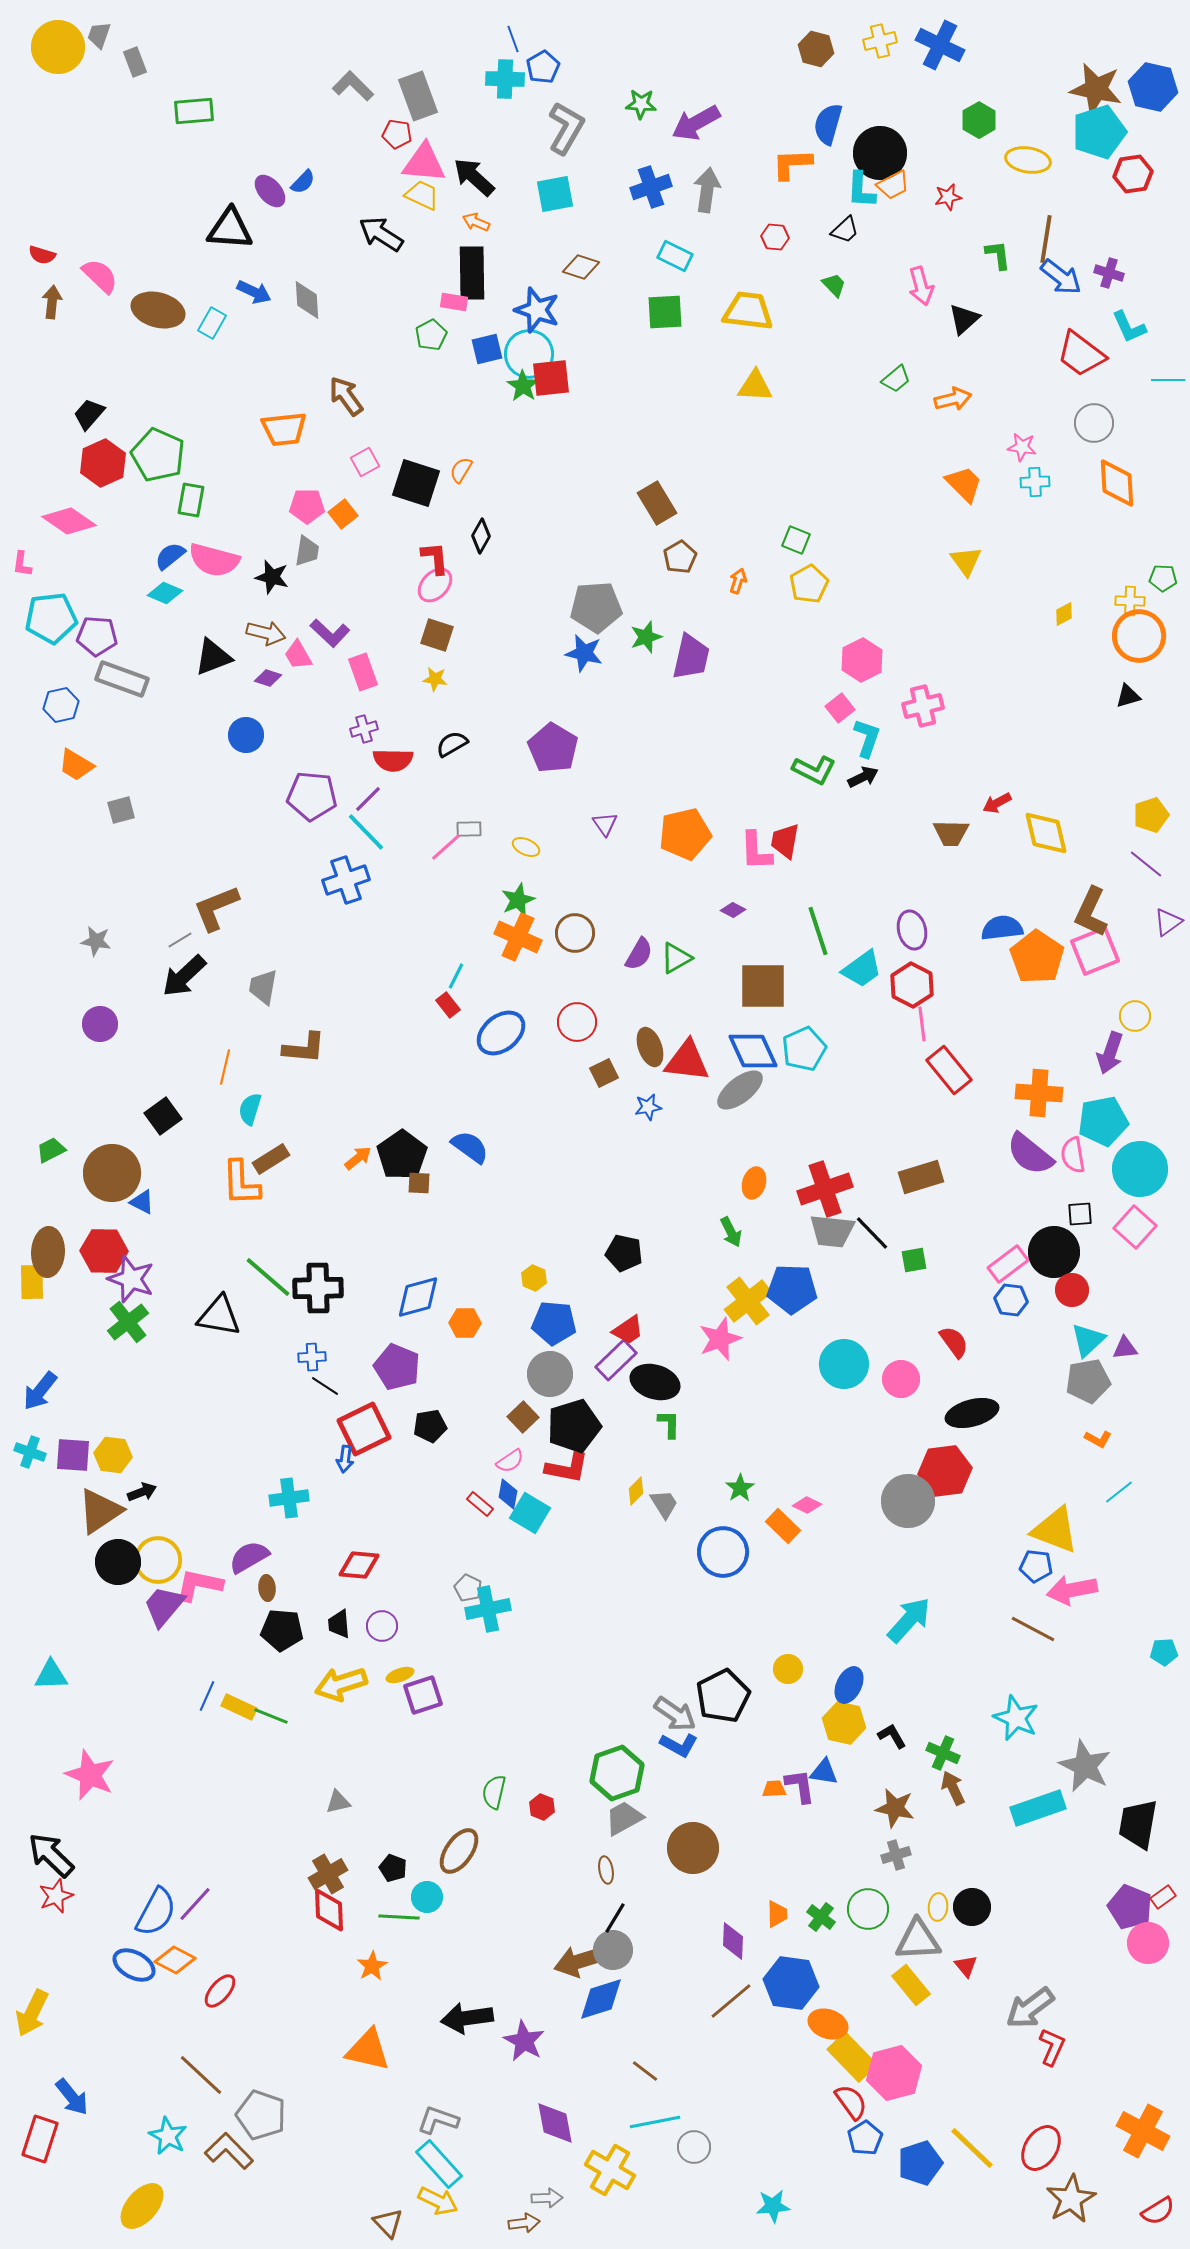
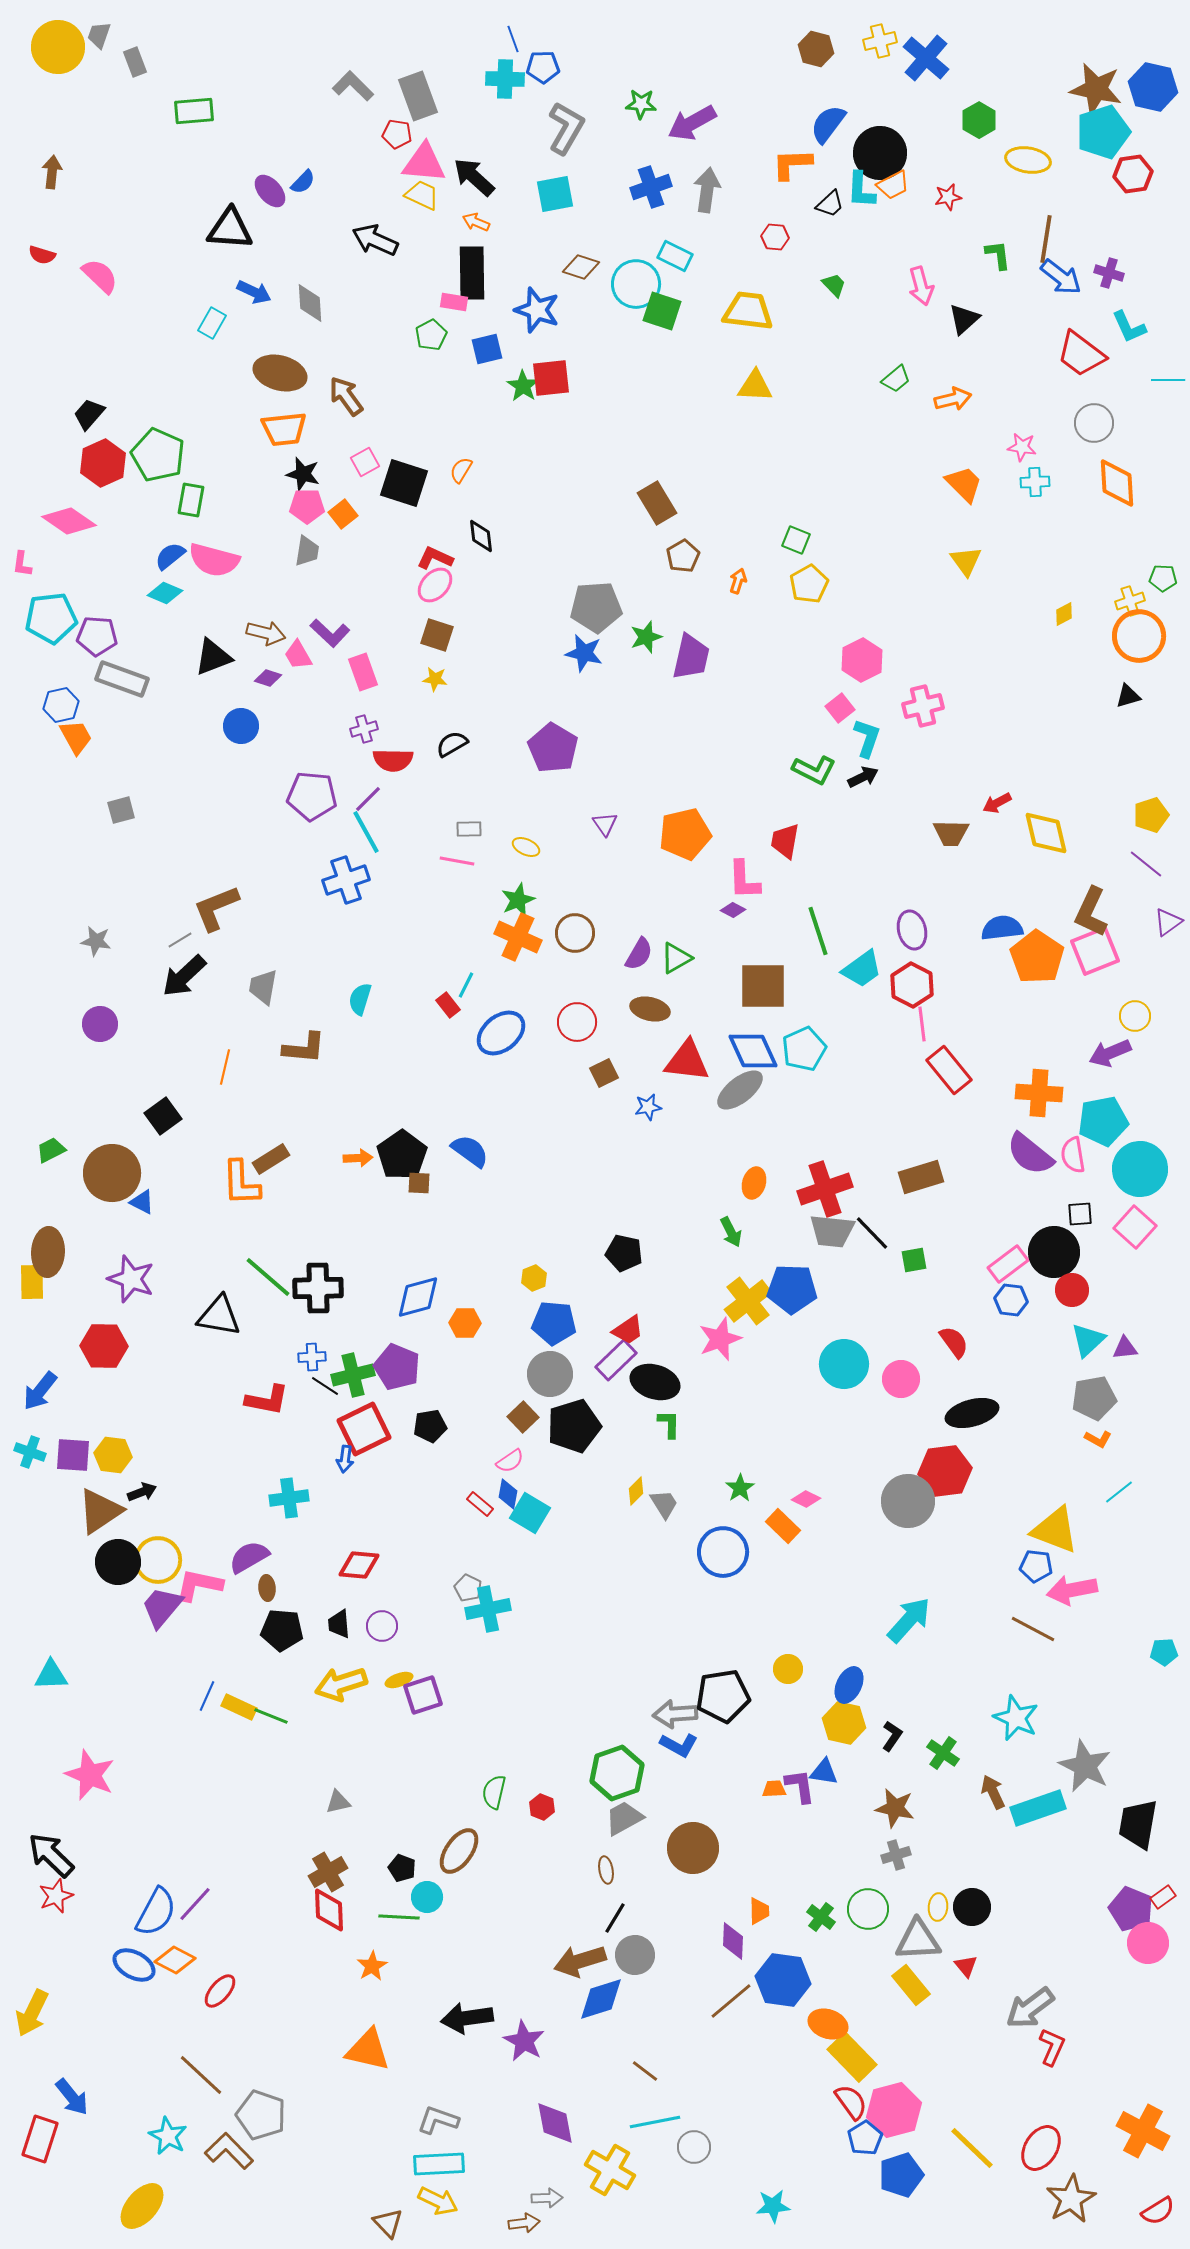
blue cross at (940, 45): moved 14 px left, 13 px down; rotated 15 degrees clockwise
blue pentagon at (543, 67): rotated 28 degrees clockwise
purple arrow at (696, 123): moved 4 px left
blue semicircle at (828, 124): rotated 21 degrees clockwise
cyan pentagon at (1099, 132): moved 4 px right
black trapezoid at (845, 230): moved 15 px left, 26 px up
black arrow at (381, 234): moved 6 px left, 6 px down; rotated 9 degrees counterclockwise
gray diamond at (307, 300): moved 3 px right, 3 px down
brown arrow at (52, 302): moved 130 px up
brown ellipse at (158, 310): moved 122 px right, 63 px down
green square at (665, 312): moved 3 px left, 1 px up; rotated 21 degrees clockwise
cyan circle at (529, 354): moved 107 px right, 70 px up
black square at (416, 483): moved 12 px left
black diamond at (481, 536): rotated 36 degrees counterclockwise
brown pentagon at (680, 557): moved 3 px right, 1 px up
red L-shape at (435, 558): rotated 60 degrees counterclockwise
black star at (272, 577): moved 31 px right, 103 px up
yellow cross at (1130, 601): rotated 20 degrees counterclockwise
blue circle at (246, 735): moved 5 px left, 9 px up
orange trapezoid at (76, 765): moved 28 px up; rotated 150 degrees counterclockwise
cyan line at (366, 832): rotated 15 degrees clockwise
pink line at (446, 847): moved 11 px right, 14 px down; rotated 52 degrees clockwise
pink L-shape at (756, 851): moved 12 px left, 29 px down
cyan line at (456, 976): moved 10 px right, 9 px down
brown ellipse at (650, 1047): moved 38 px up; rotated 57 degrees counterclockwise
purple arrow at (1110, 1053): rotated 48 degrees clockwise
cyan semicircle at (250, 1109): moved 110 px right, 110 px up
blue semicircle at (470, 1147): moved 4 px down
orange arrow at (358, 1158): rotated 36 degrees clockwise
red hexagon at (104, 1251): moved 95 px down
yellow hexagon at (534, 1278): rotated 15 degrees clockwise
green cross at (128, 1322): moved 225 px right, 53 px down; rotated 24 degrees clockwise
gray pentagon at (1088, 1381): moved 6 px right, 17 px down
red L-shape at (567, 1468): moved 300 px left, 68 px up
pink diamond at (807, 1505): moved 1 px left, 6 px up
purple trapezoid at (164, 1606): moved 2 px left, 1 px down
yellow ellipse at (400, 1675): moved 1 px left, 5 px down
black pentagon at (723, 1696): rotated 18 degrees clockwise
gray arrow at (675, 1714): rotated 141 degrees clockwise
black L-shape at (892, 1736): rotated 64 degrees clockwise
green cross at (943, 1753): rotated 12 degrees clockwise
brown arrow at (953, 1788): moved 40 px right, 4 px down
black pentagon at (393, 1868): moved 9 px right
brown cross at (328, 1874): moved 2 px up
purple pentagon at (1130, 1907): moved 1 px right, 2 px down
orange trapezoid at (777, 1914): moved 18 px left, 3 px up
gray circle at (613, 1950): moved 22 px right, 5 px down
blue hexagon at (791, 1983): moved 8 px left, 3 px up
pink hexagon at (894, 2073): moved 37 px down
blue pentagon at (920, 2163): moved 19 px left, 12 px down
cyan rectangle at (439, 2164): rotated 51 degrees counterclockwise
